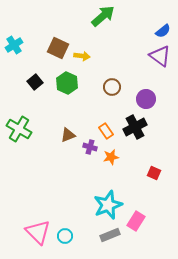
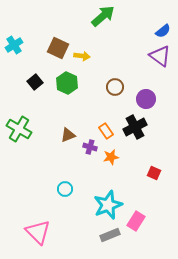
brown circle: moved 3 px right
cyan circle: moved 47 px up
